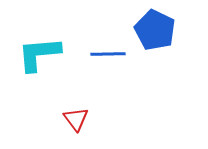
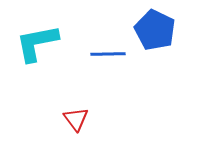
cyan L-shape: moved 2 px left, 11 px up; rotated 6 degrees counterclockwise
